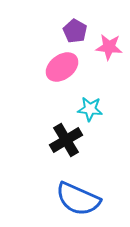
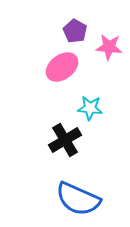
cyan star: moved 1 px up
black cross: moved 1 px left
